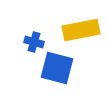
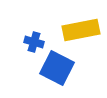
blue square: rotated 12 degrees clockwise
